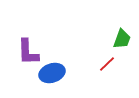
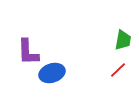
green trapezoid: moved 1 px right, 1 px down; rotated 10 degrees counterclockwise
red line: moved 11 px right, 6 px down
